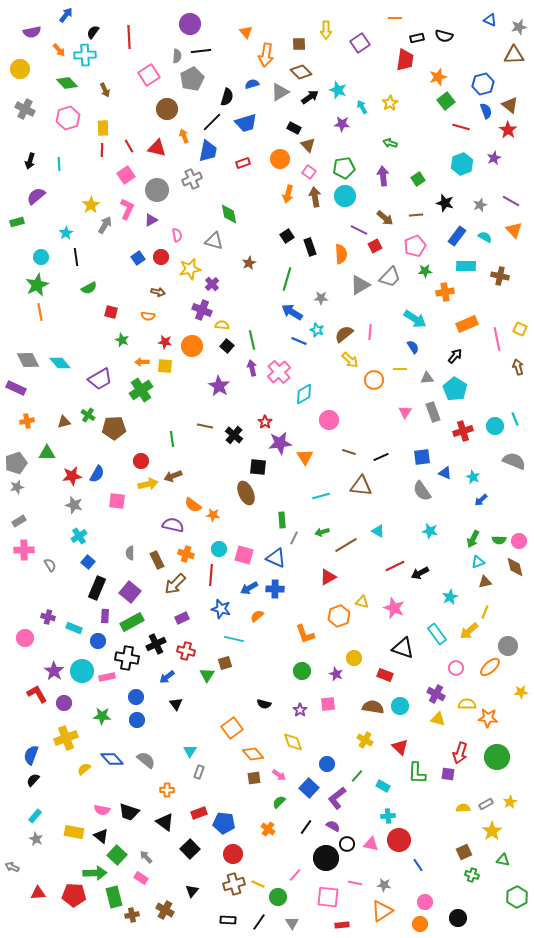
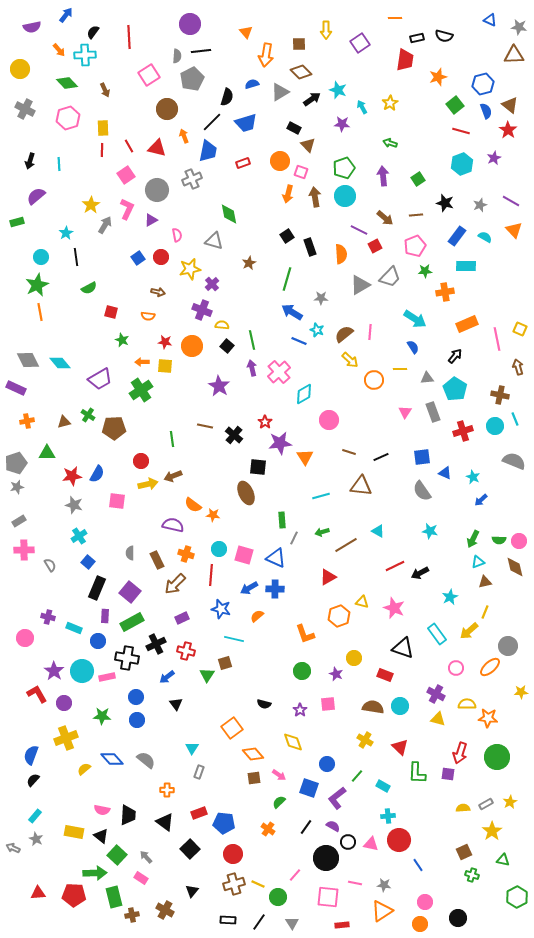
gray star at (519, 27): rotated 21 degrees clockwise
purple semicircle at (32, 32): moved 5 px up
black arrow at (310, 97): moved 2 px right, 2 px down
green square at (446, 101): moved 9 px right, 4 px down
red line at (461, 127): moved 4 px down
orange circle at (280, 159): moved 2 px down
green pentagon at (344, 168): rotated 10 degrees counterclockwise
pink square at (309, 172): moved 8 px left; rotated 16 degrees counterclockwise
brown cross at (500, 276): moved 119 px down
cyan triangle at (190, 751): moved 2 px right, 3 px up
blue square at (309, 788): rotated 24 degrees counterclockwise
black trapezoid at (129, 812): moved 1 px left, 3 px down; rotated 105 degrees counterclockwise
black circle at (347, 844): moved 1 px right, 2 px up
gray arrow at (12, 867): moved 1 px right, 19 px up
